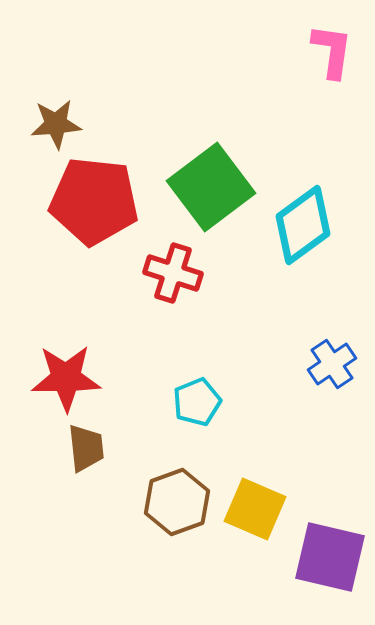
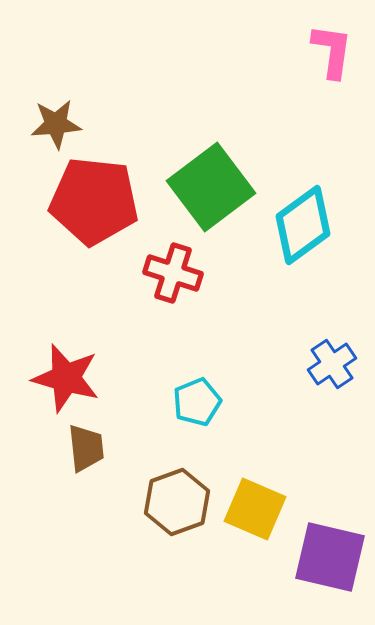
red star: rotated 16 degrees clockwise
